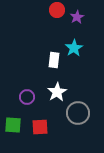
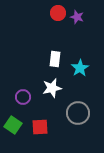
red circle: moved 1 px right, 3 px down
purple star: rotated 24 degrees counterclockwise
cyan star: moved 6 px right, 20 px down
white rectangle: moved 1 px right, 1 px up
white star: moved 5 px left, 4 px up; rotated 18 degrees clockwise
purple circle: moved 4 px left
green square: rotated 30 degrees clockwise
